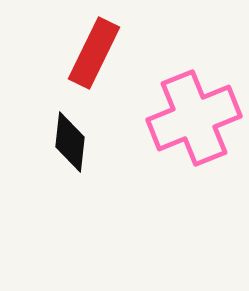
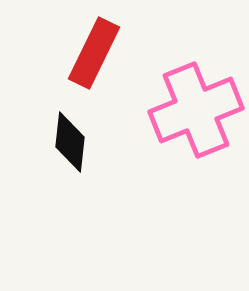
pink cross: moved 2 px right, 8 px up
